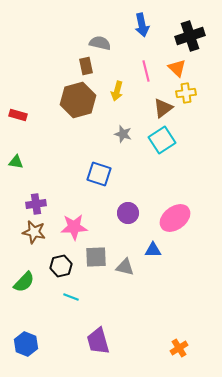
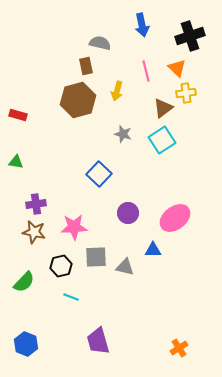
blue square: rotated 25 degrees clockwise
